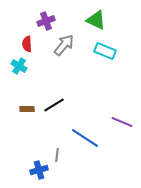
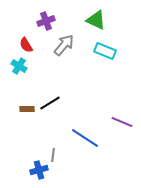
red semicircle: moved 1 px left, 1 px down; rotated 28 degrees counterclockwise
black line: moved 4 px left, 2 px up
gray line: moved 4 px left
